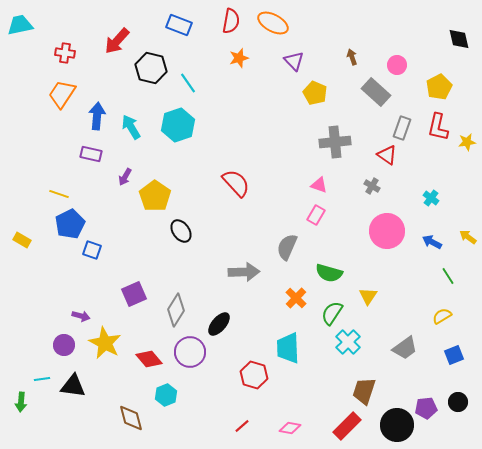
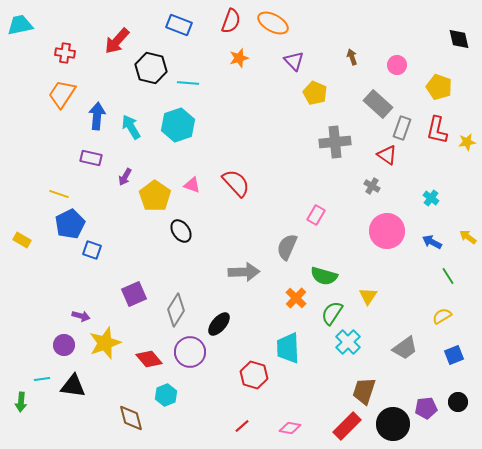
red semicircle at (231, 21): rotated 10 degrees clockwise
cyan line at (188, 83): rotated 50 degrees counterclockwise
yellow pentagon at (439, 87): rotated 25 degrees counterclockwise
gray rectangle at (376, 92): moved 2 px right, 12 px down
red L-shape at (438, 127): moved 1 px left, 3 px down
purple rectangle at (91, 154): moved 4 px down
pink triangle at (319, 185): moved 127 px left
green semicircle at (329, 273): moved 5 px left, 3 px down
yellow star at (105, 343): rotated 24 degrees clockwise
black circle at (397, 425): moved 4 px left, 1 px up
